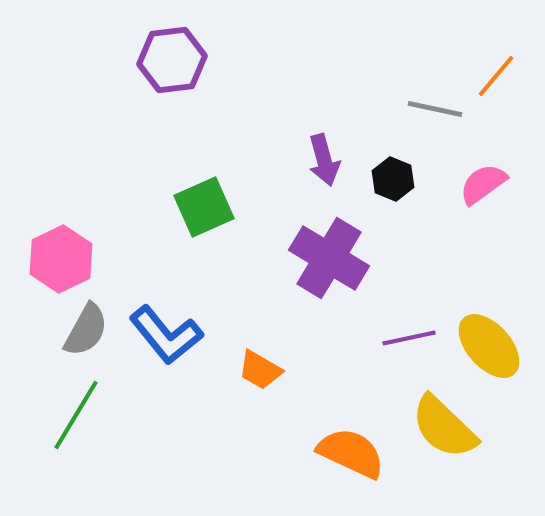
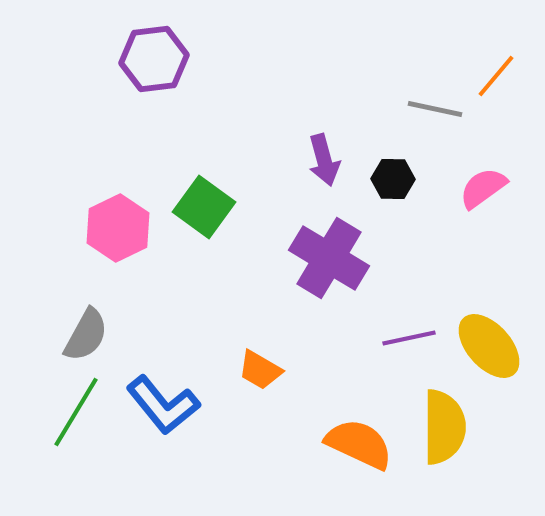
purple hexagon: moved 18 px left, 1 px up
black hexagon: rotated 21 degrees counterclockwise
pink semicircle: moved 4 px down
green square: rotated 30 degrees counterclockwise
pink hexagon: moved 57 px right, 31 px up
gray semicircle: moved 5 px down
blue L-shape: moved 3 px left, 70 px down
green line: moved 3 px up
yellow semicircle: rotated 134 degrees counterclockwise
orange semicircle: moved 8 px right, 9 px up
